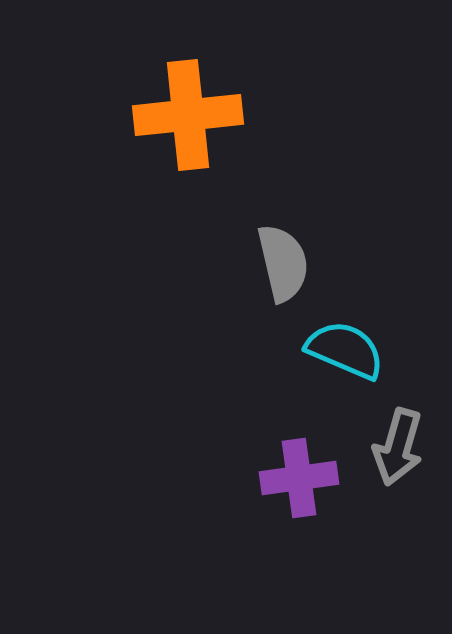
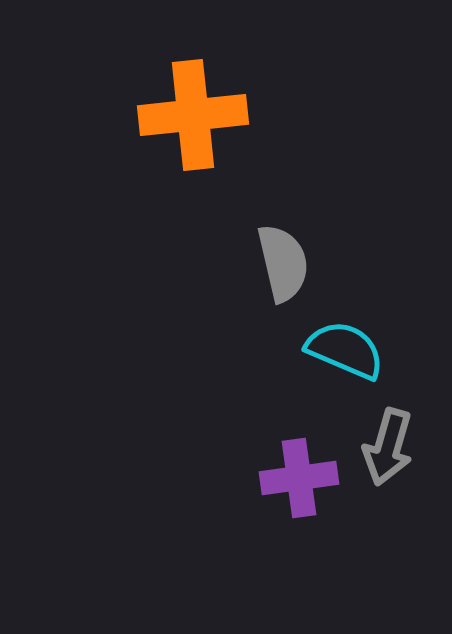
orange cross: moved 5 px right
gray arrow: moved 10 px left
